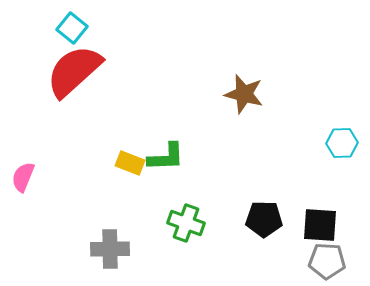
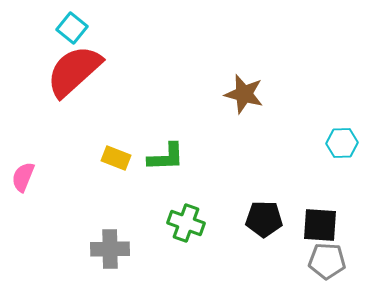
yellow rectangle: moved 14 px left, 5 px up
